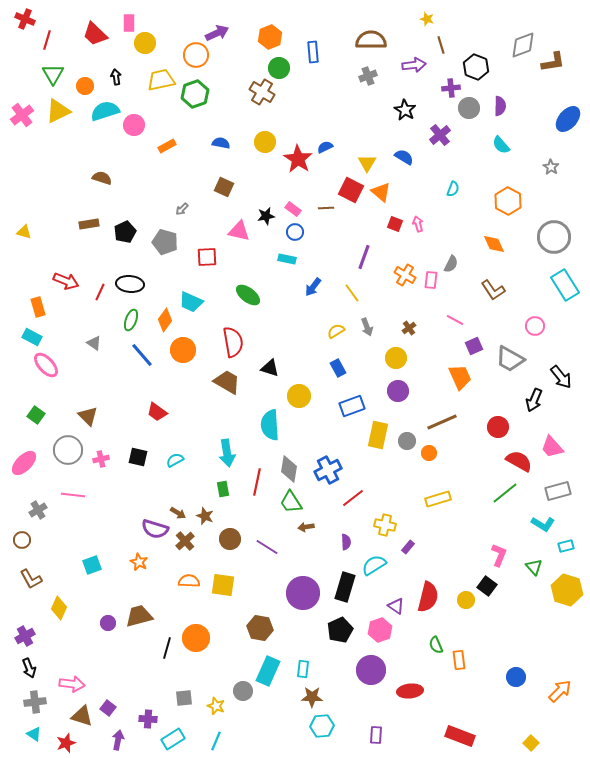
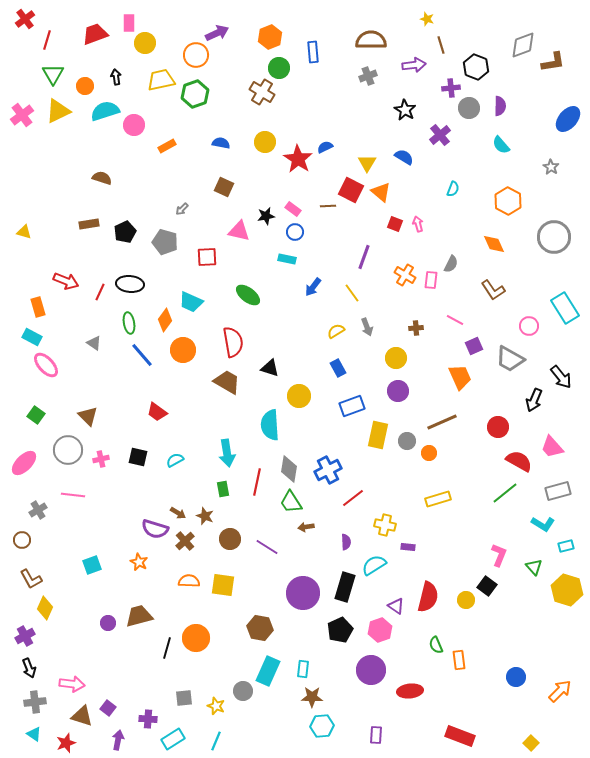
red cross at (25, 19): rotated 30 degrees clockwise
red trapezoid at (95, 34): rotated 116 degrees clockwise
brown line at (326, 208): moved 2 px right, 2 px up
cyan rectangle at (565, 285): moved 23 px down
green ellipse at (131, 320): moved 2 px left, 3 px down; rotated 30 degrees counterclockwise
pink circle at (535, 326): moved 6 px left
brown cross at (409, 328): moved 7 px right; rotated 32 degrees clockwise
purple rectangle at (408, 547): rotated 56 degrees clockwise
yellow diamond at (59, 608): moved 14 px left
